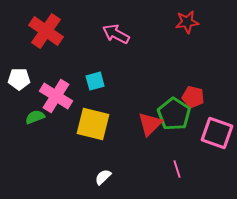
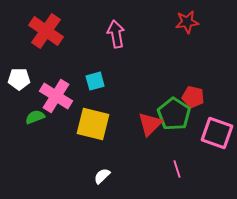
pink arrow: rotated 52 degrees clockwise
white semicircle: moved 1 px left, 1 px up
